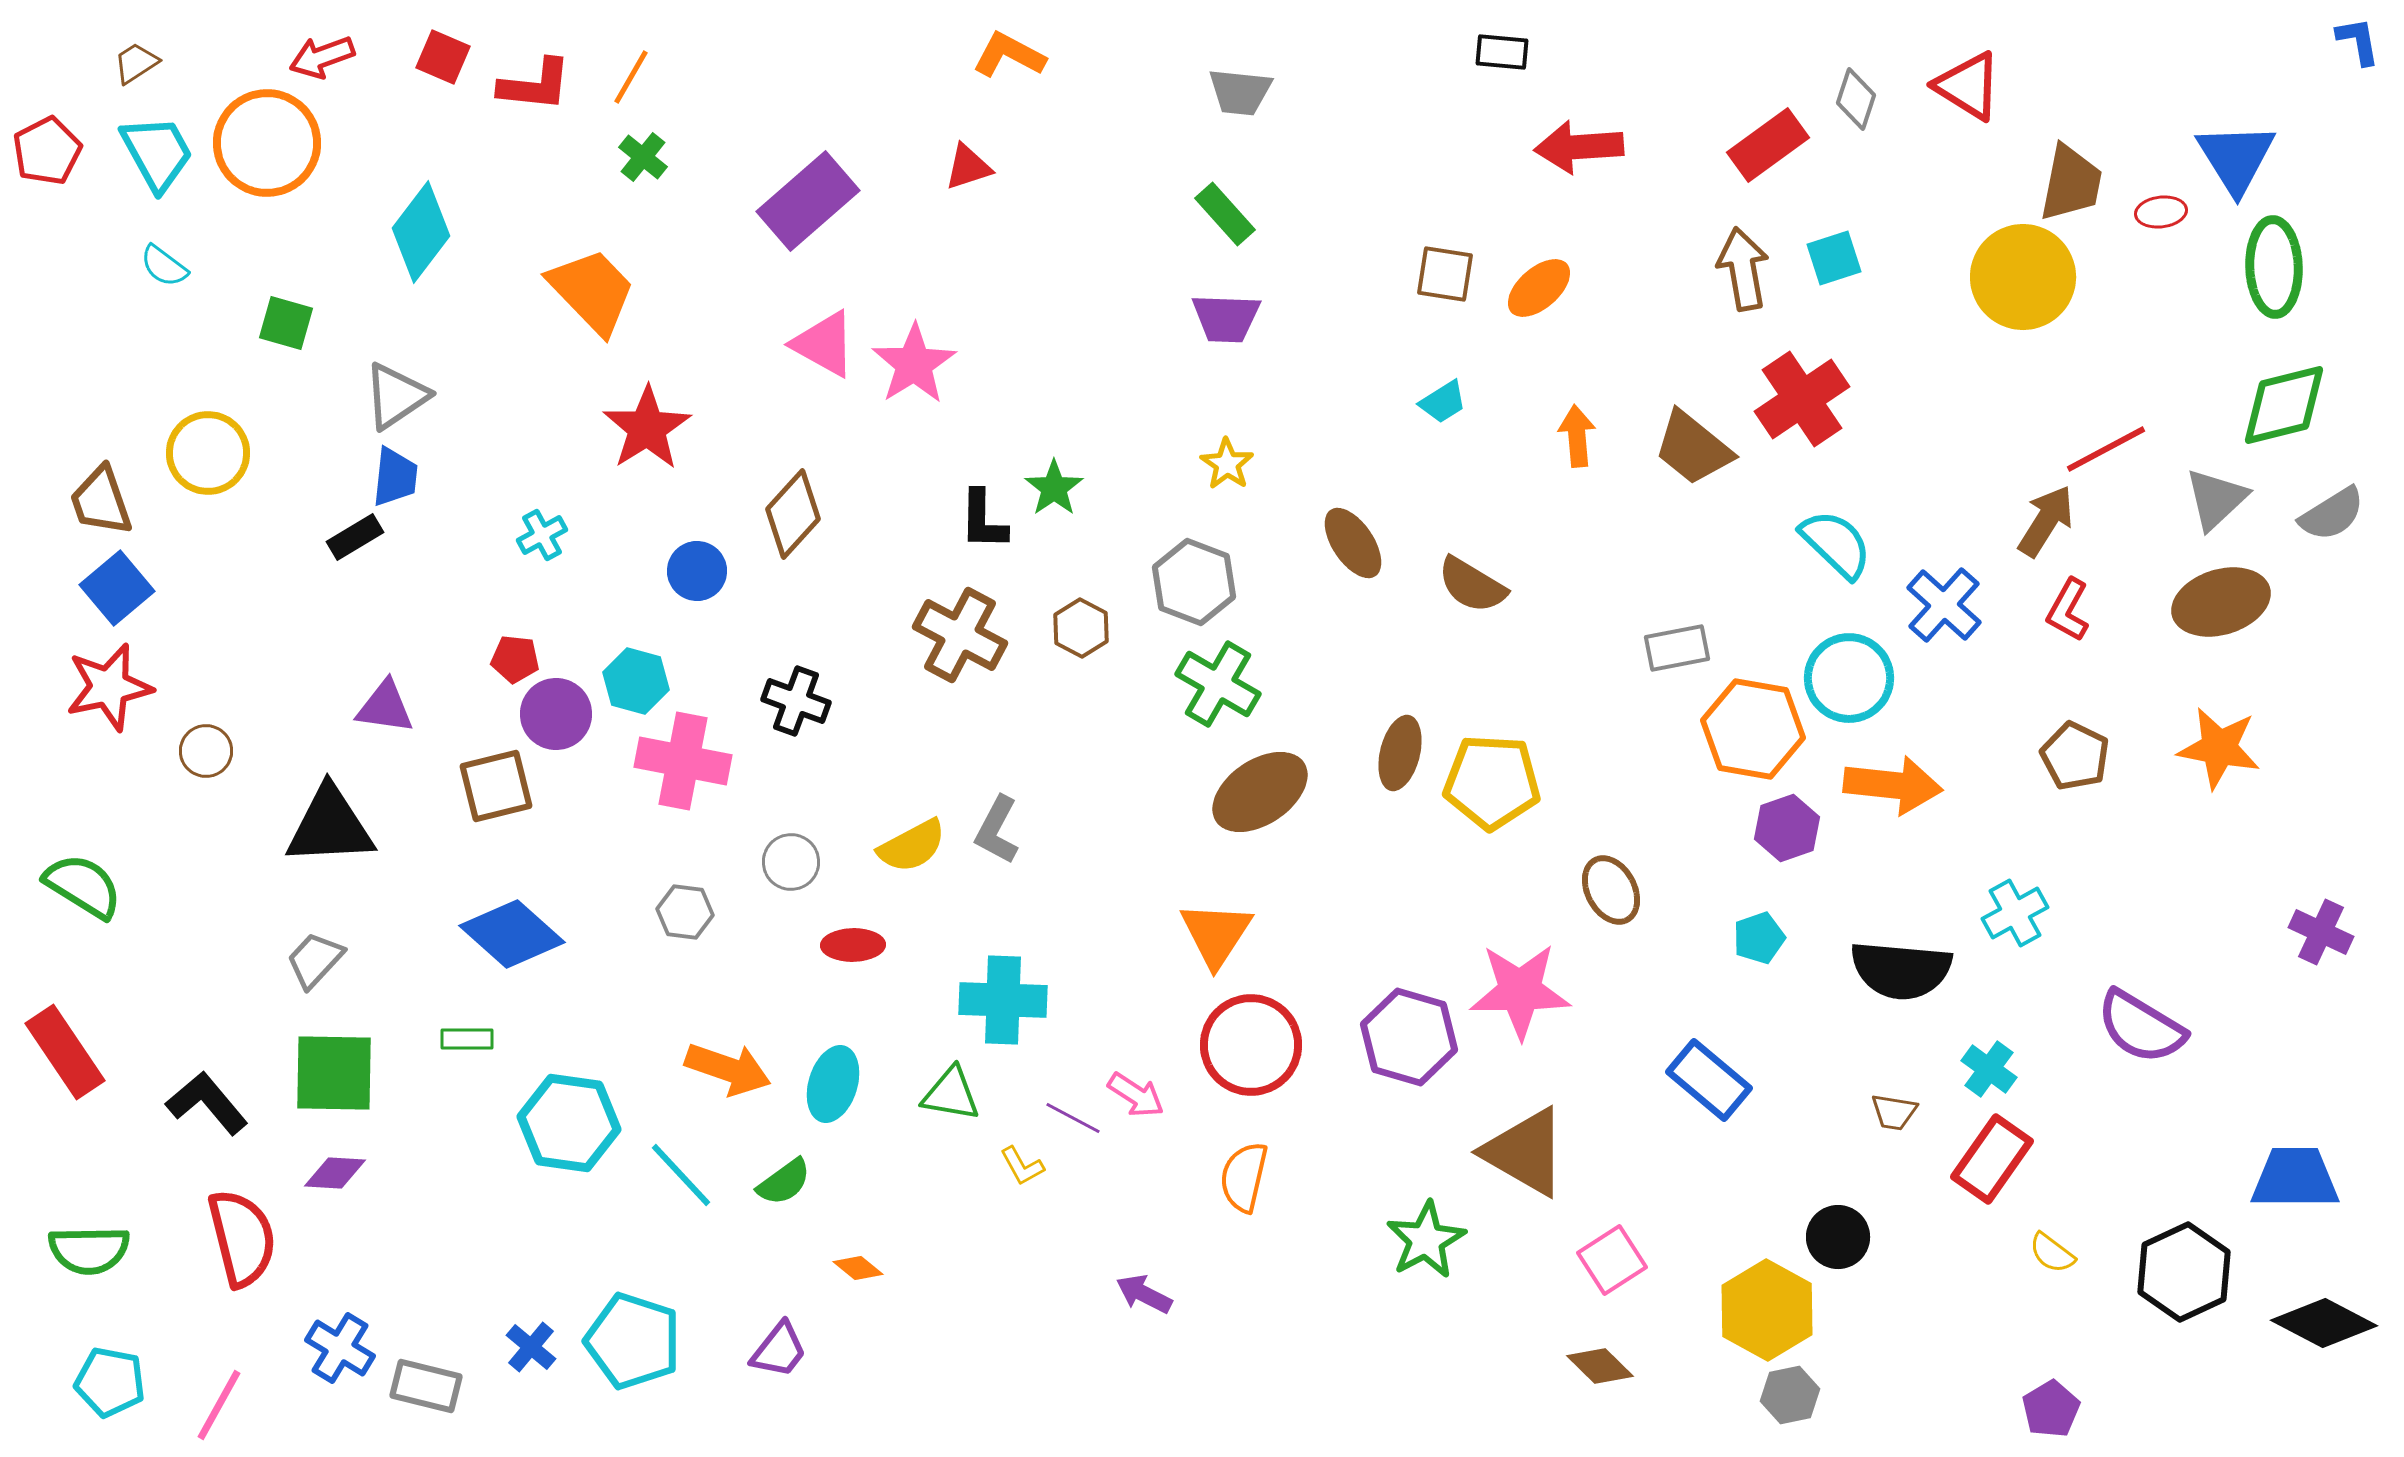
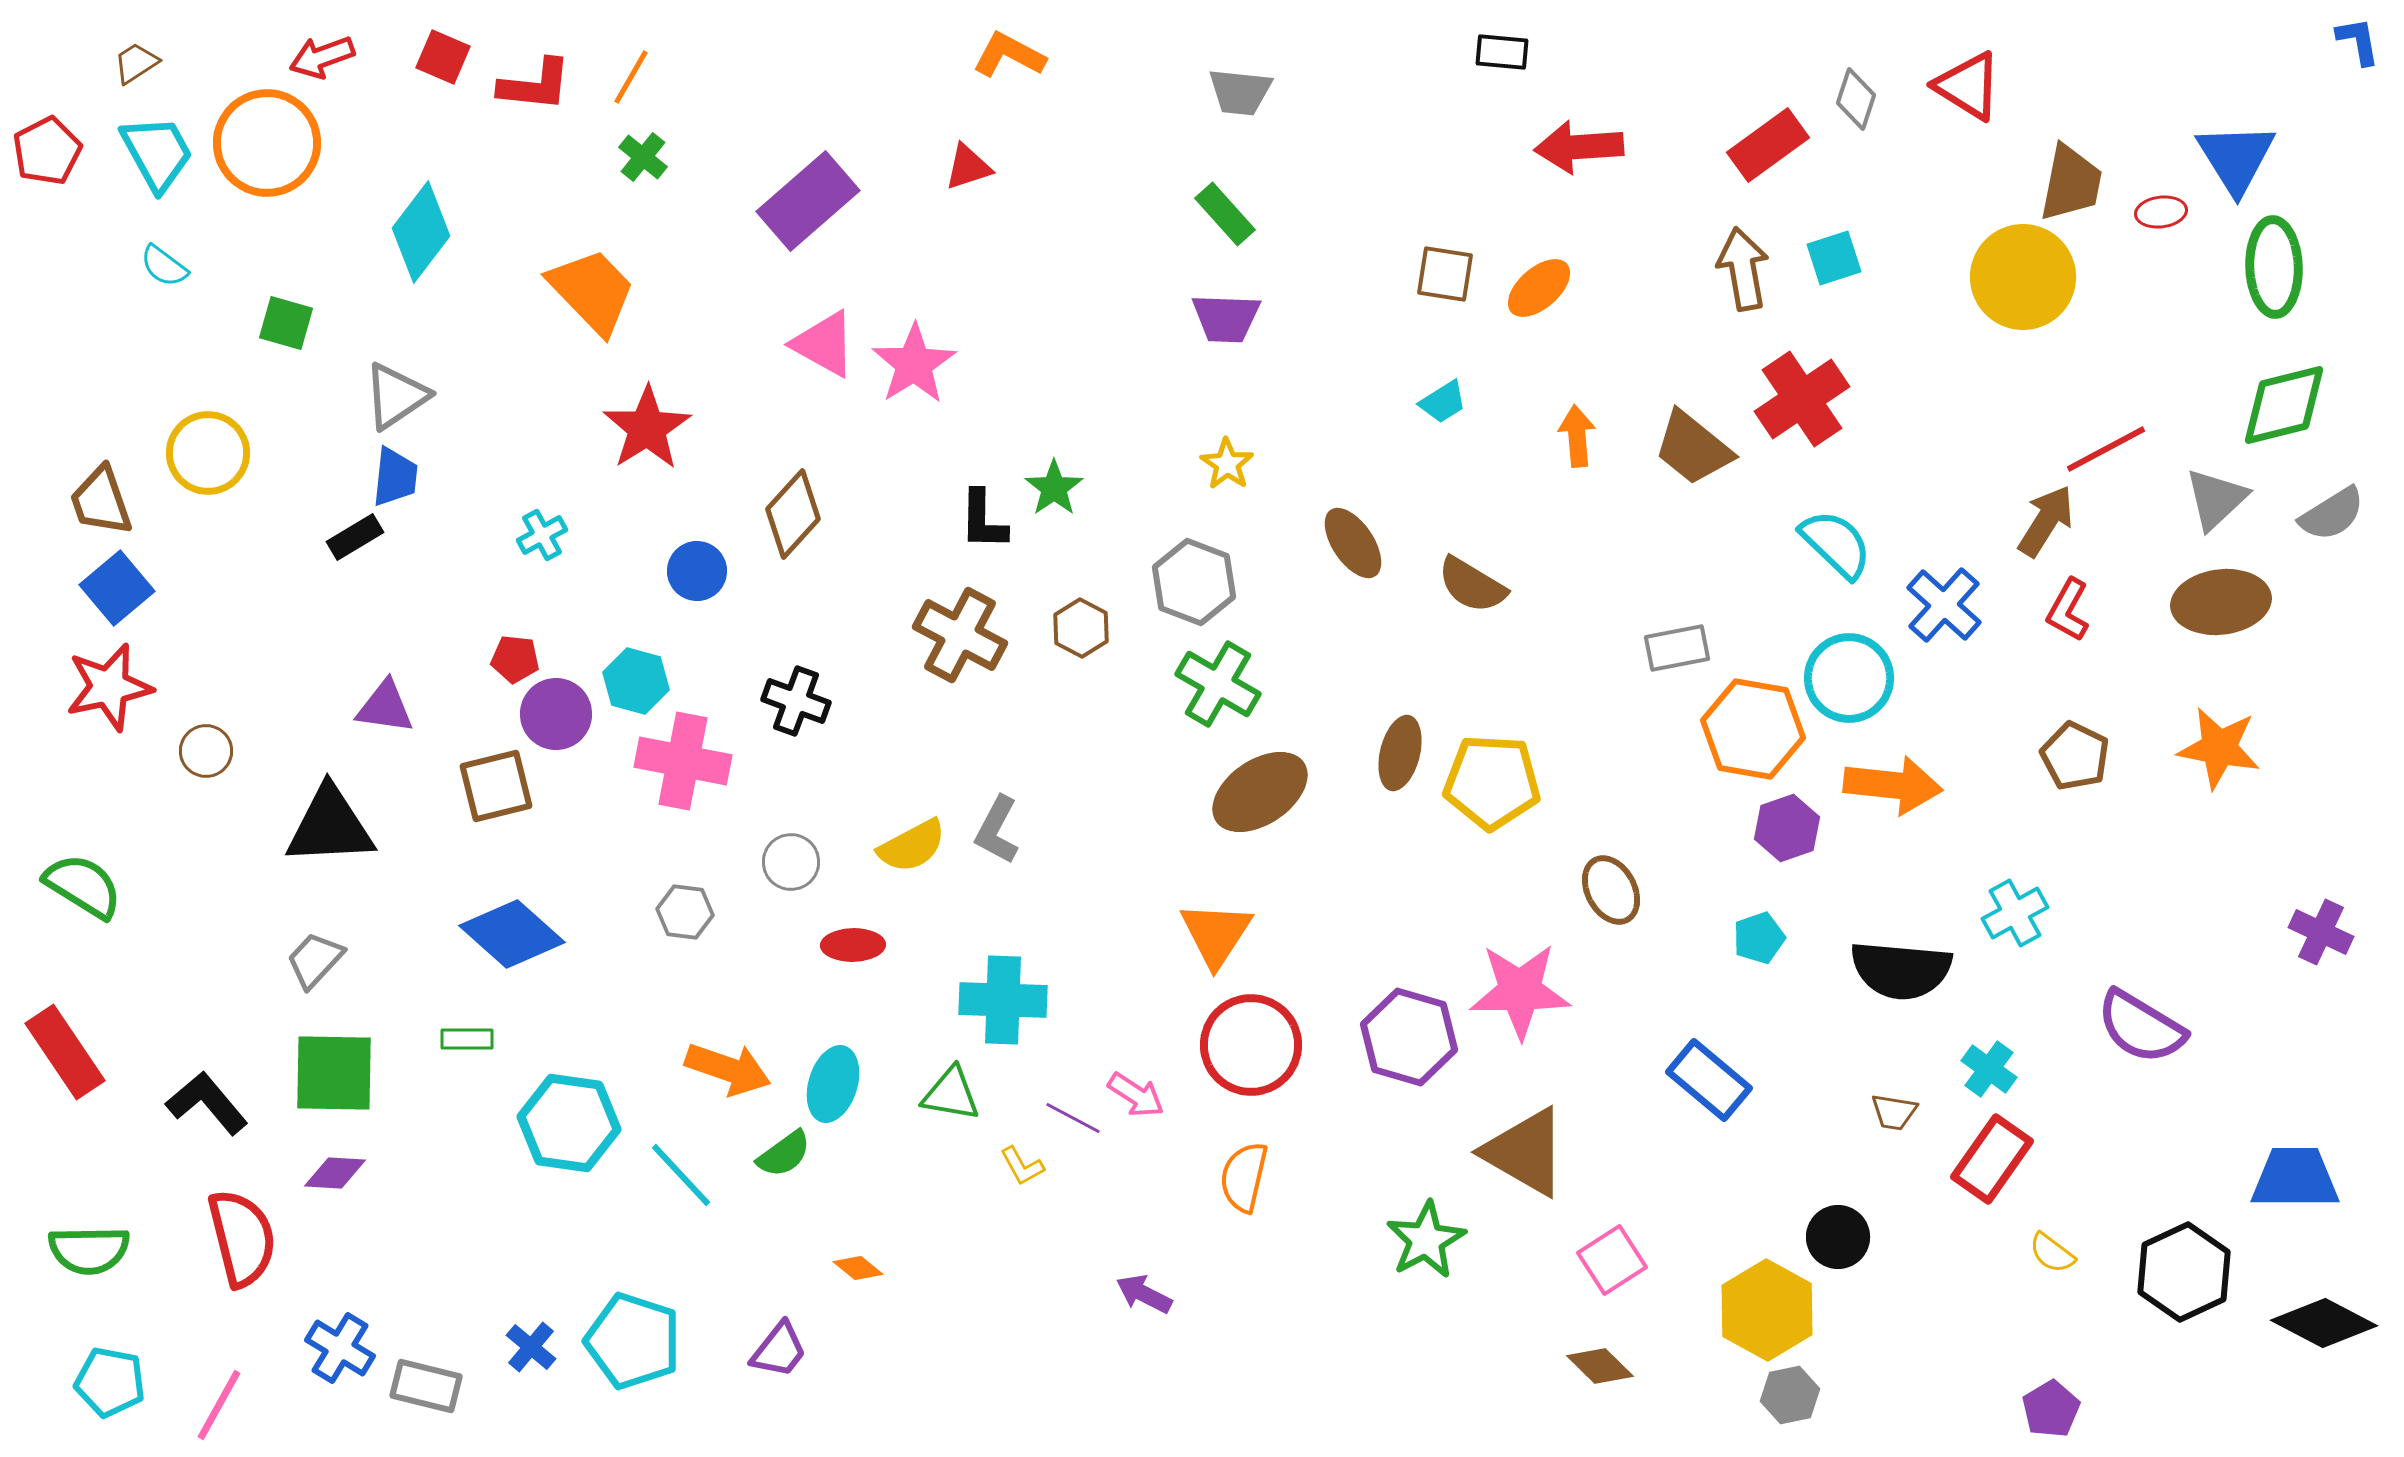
brown ellipse at (2221, 602): rotated 10 degrees clockwise
green semicircle at (784, 1182): moved 28 px up
